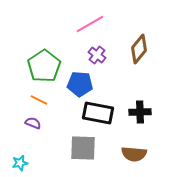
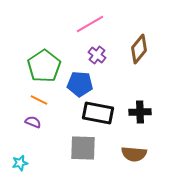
purple semicircle: moved 1 px up
